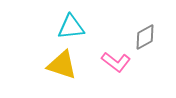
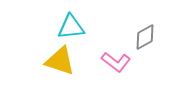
yellow triangle: moved 2 px left, 4 px up
